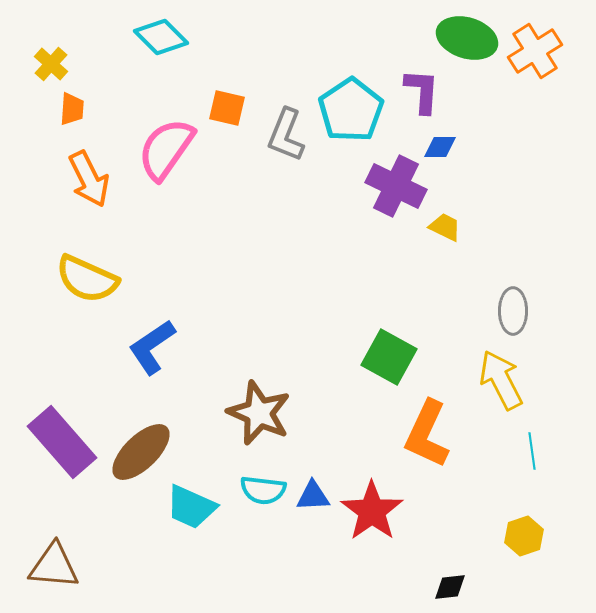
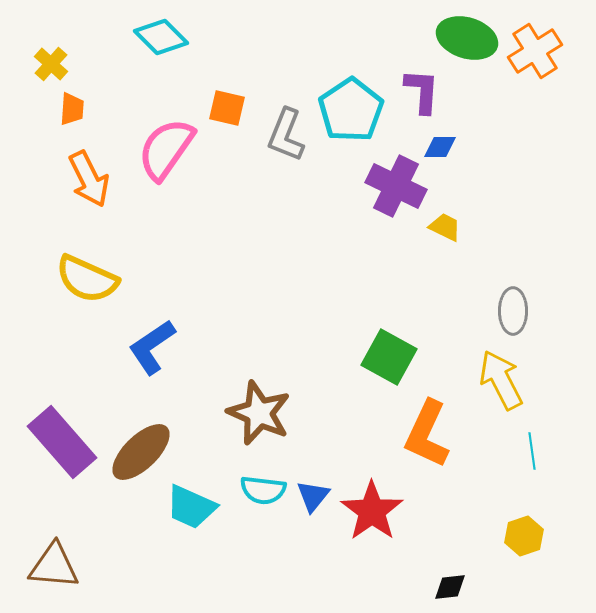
blue triangle: rotated 48 degrees counterclockwise
